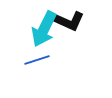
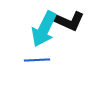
blue line: rotated 15 degrees clockwise
